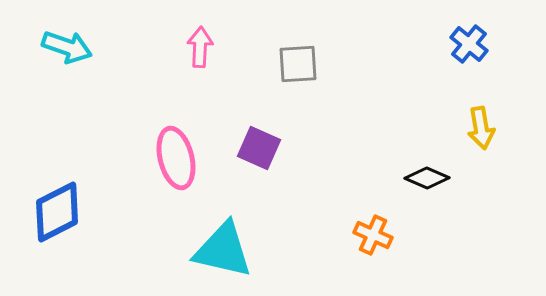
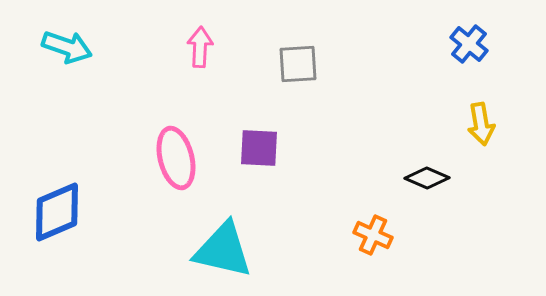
yellow arrow: moved 4 px up
purple square: rotated 21 degrees counterclockwise
blue diamond: rotated 4 degrees clockwise
